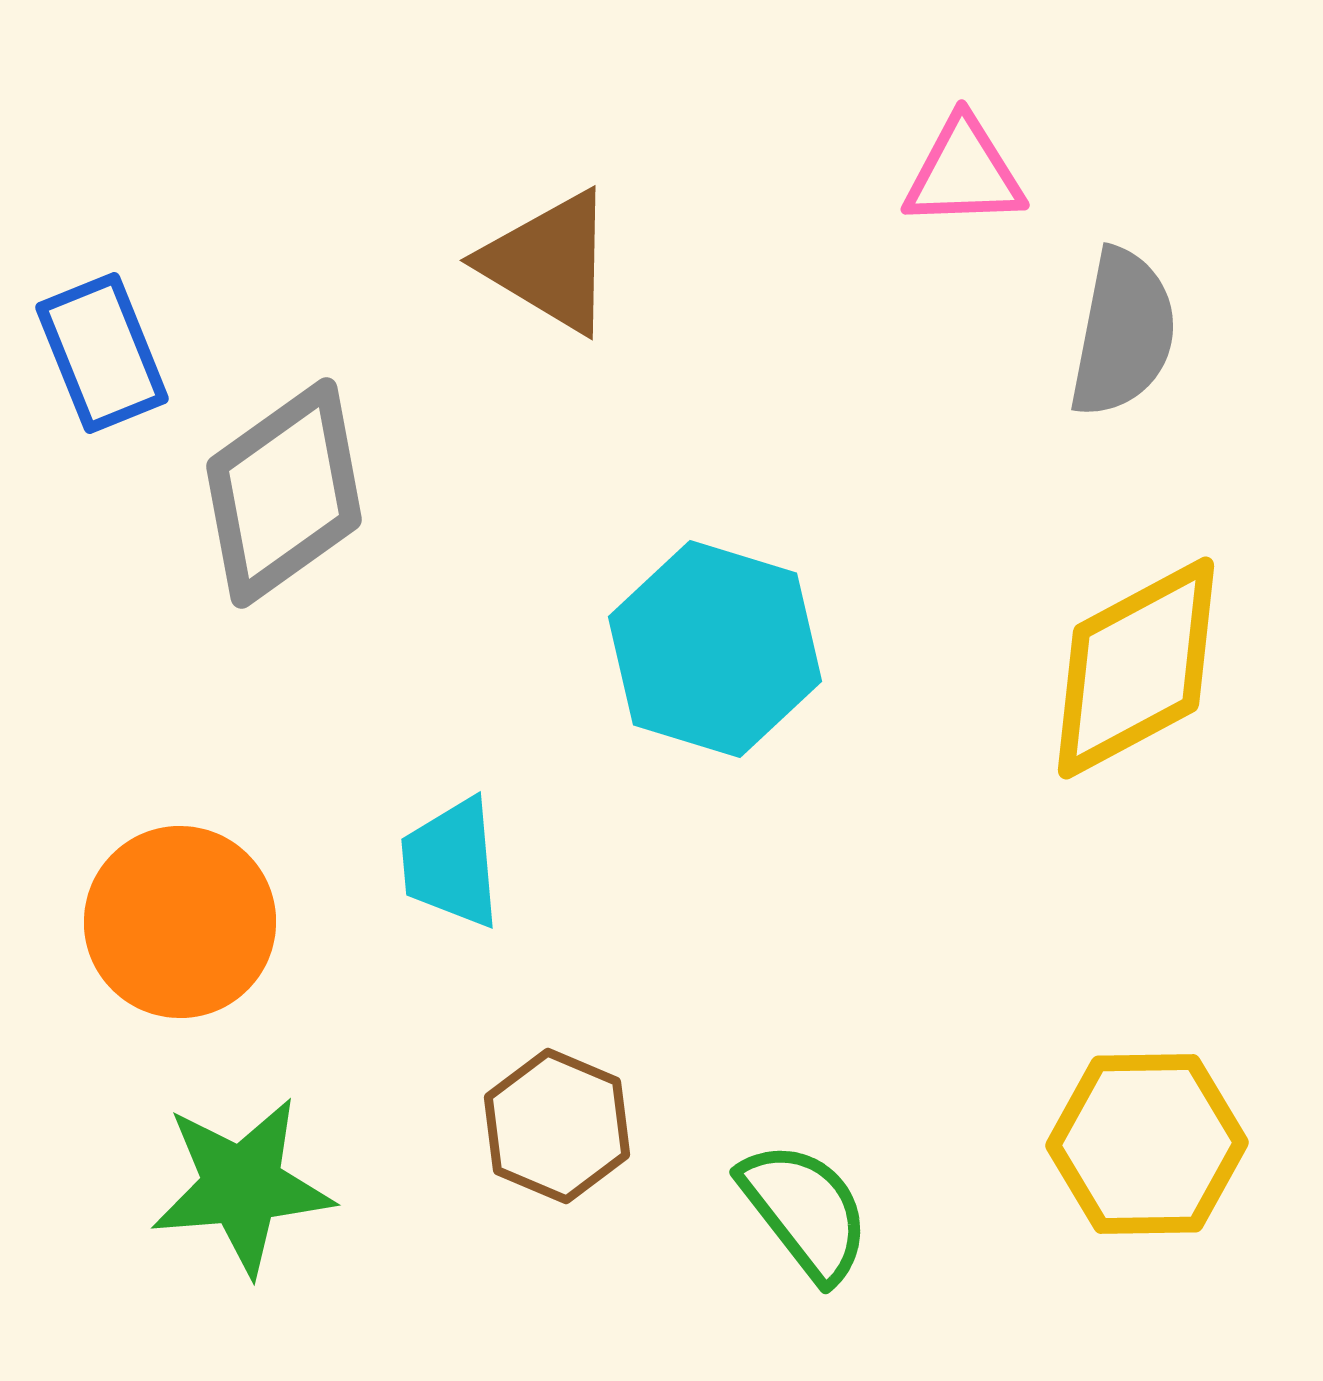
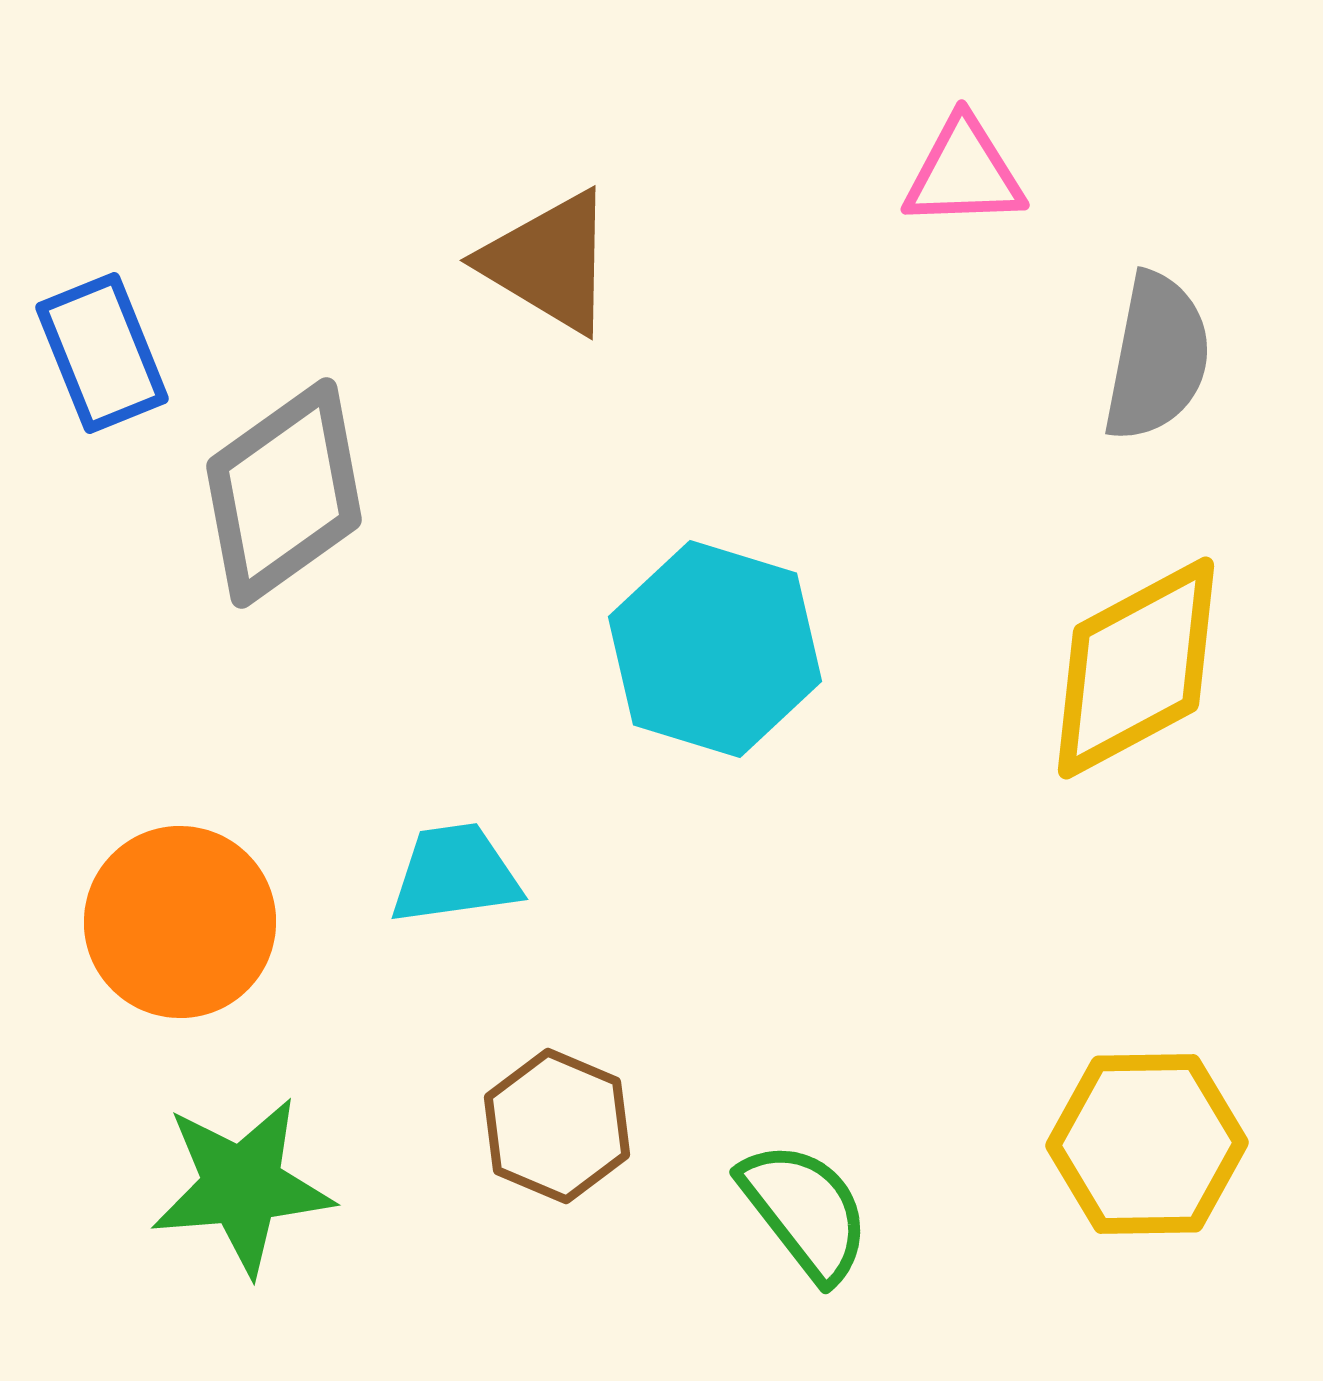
gray semicircle: moved 34 px right, 24 px down
cyan trapezoid: moved 4 px right, 11 px down; rotated 87 degrees clockwise
